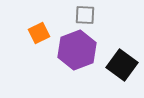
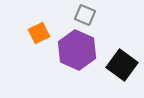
gray square: rotated 20 degrees clockwise
purple hexagon: rotated 15 degrees counterclockwise
